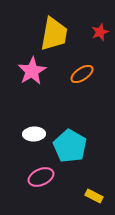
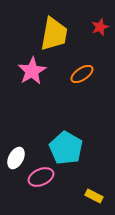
red star: moved 5 px up
white ellipse: moved 18 px left, 24 px down; rotated 60 degrees counterclockwise
cyan pentagon: moved 4 px left, 2 px down
